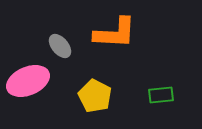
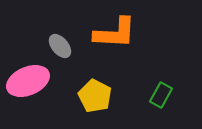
green rectangle: rotated 55 degrees counterclockwise
